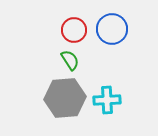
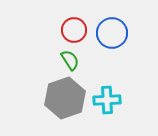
blue circle: moved 4 px down
gray hexagon: rotated 15 degrees counterclockwise
